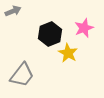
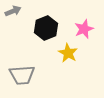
pink star: moved 1 px down
black hexagon: moved 4 px left, 6 px up
gray trapezoid: rotated 48 degrees clockwise
